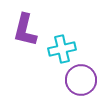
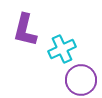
cyan cross: rotated 12 degrees counterclockwise
